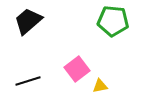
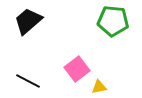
black line: rotated 45 degrees clockwise
yellow triangle: moved 1 px left, 1 px down
